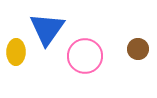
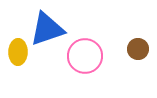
blue triangle: rotated 36 degrees clockwise
yellow ellipse: moved 2 px right
